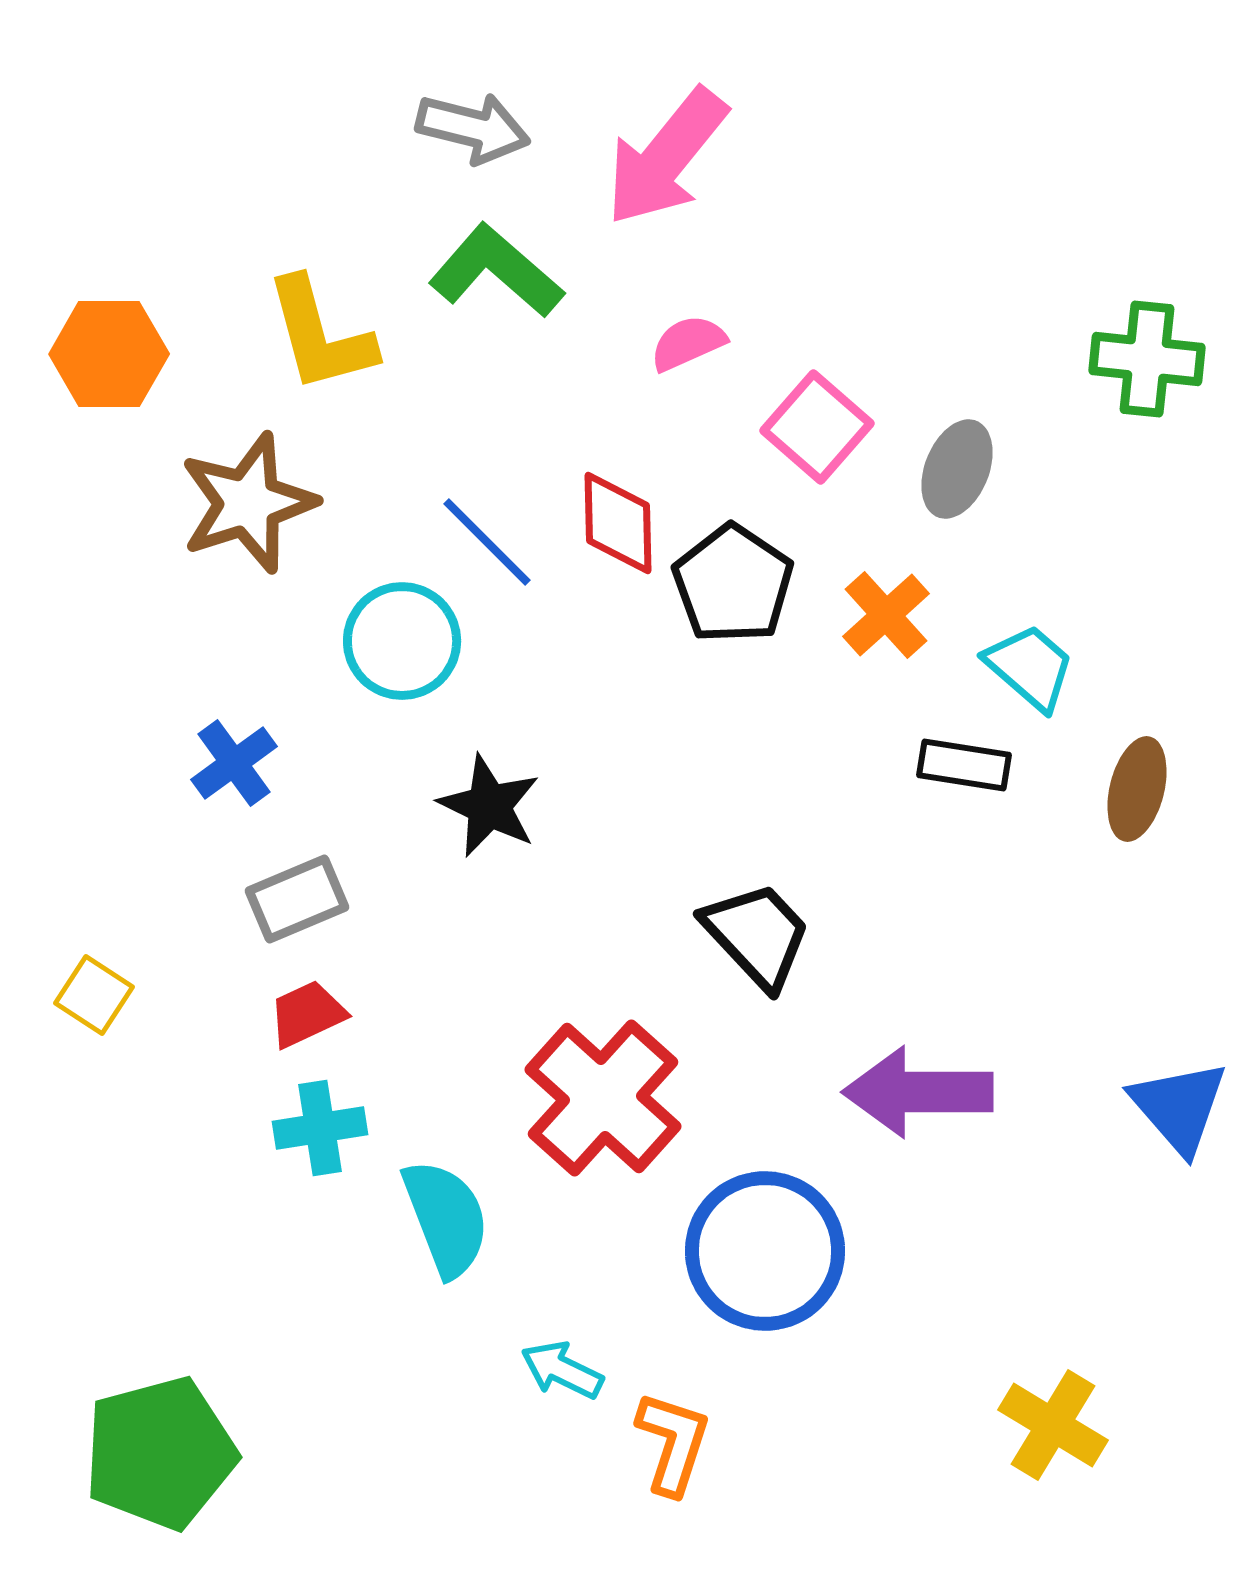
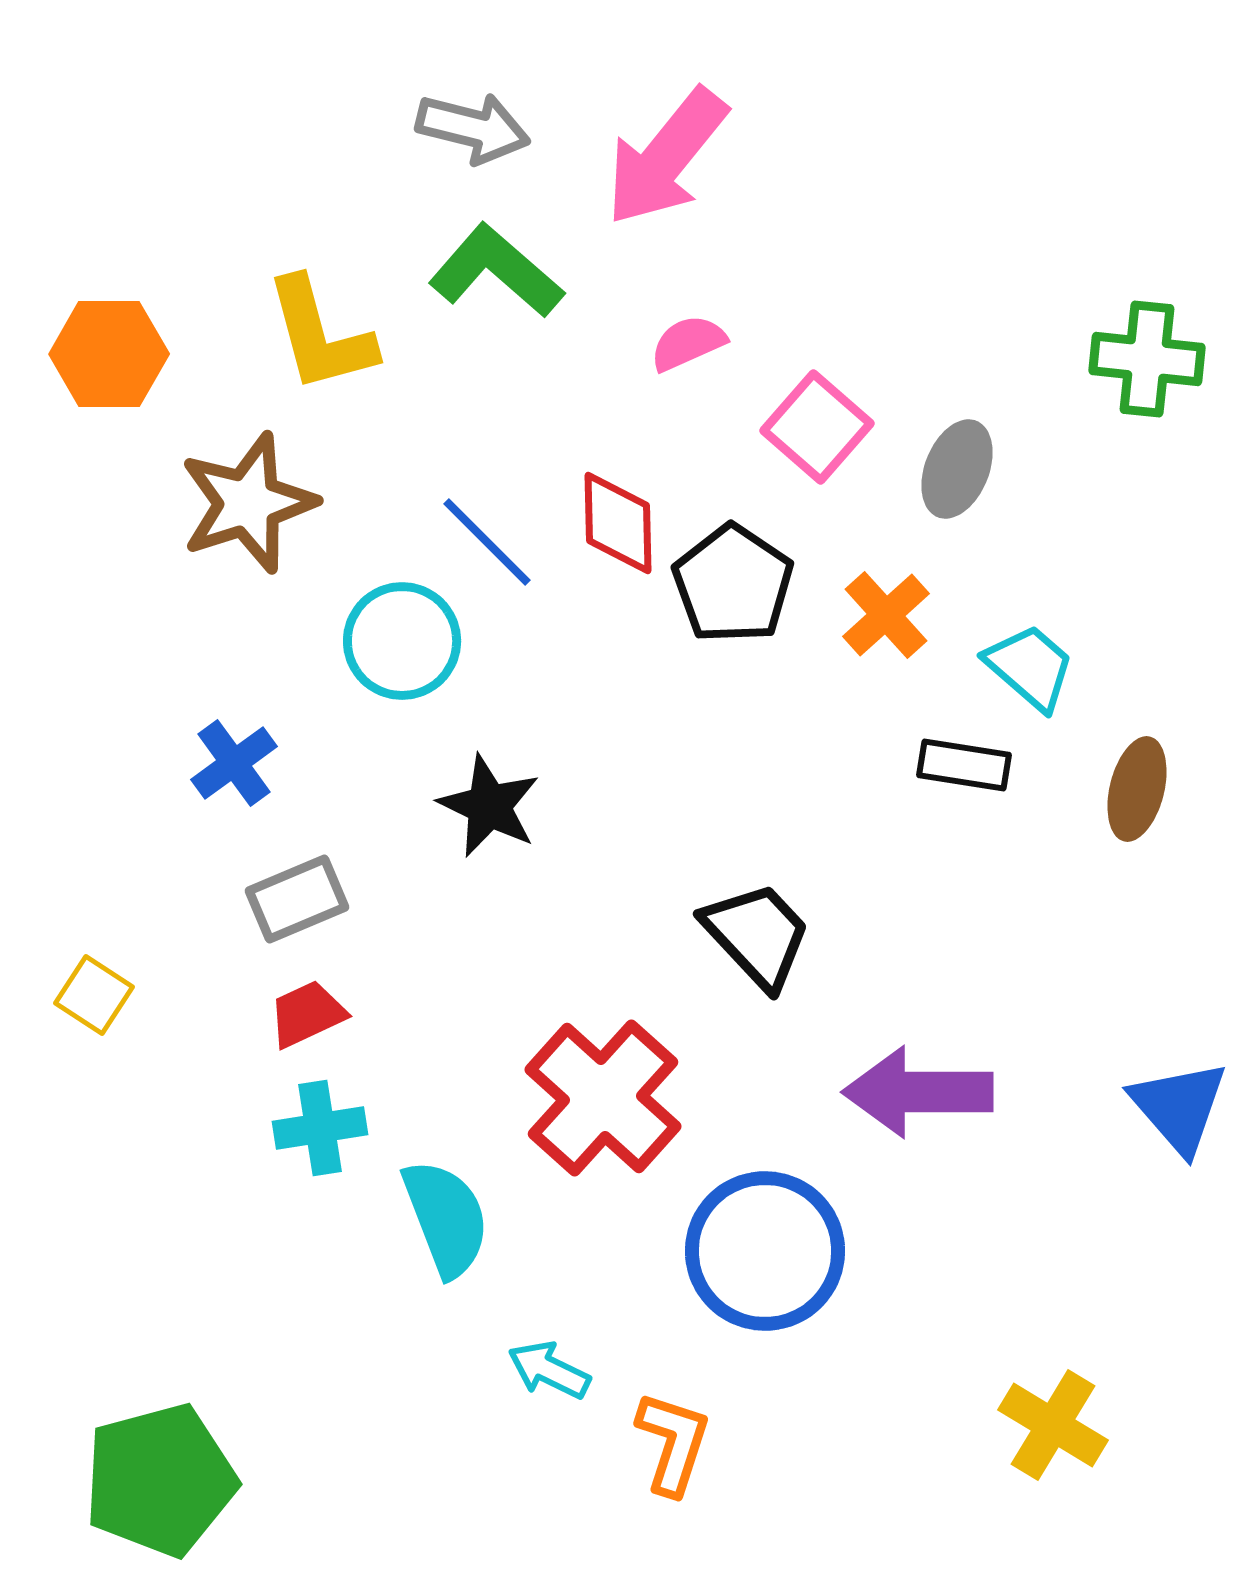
cyan arrow: moved 13 px left
green pentagon: moved 27 px down
